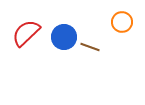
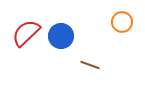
blue circle: moved 3 px left, 1 px up
brown line: moved 18 px down
